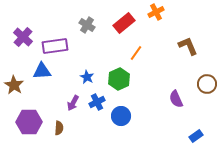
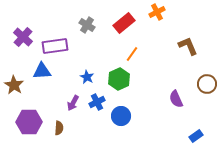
orange cross: moved 1 px right
orange line: moved 4 px left, 1 px down
